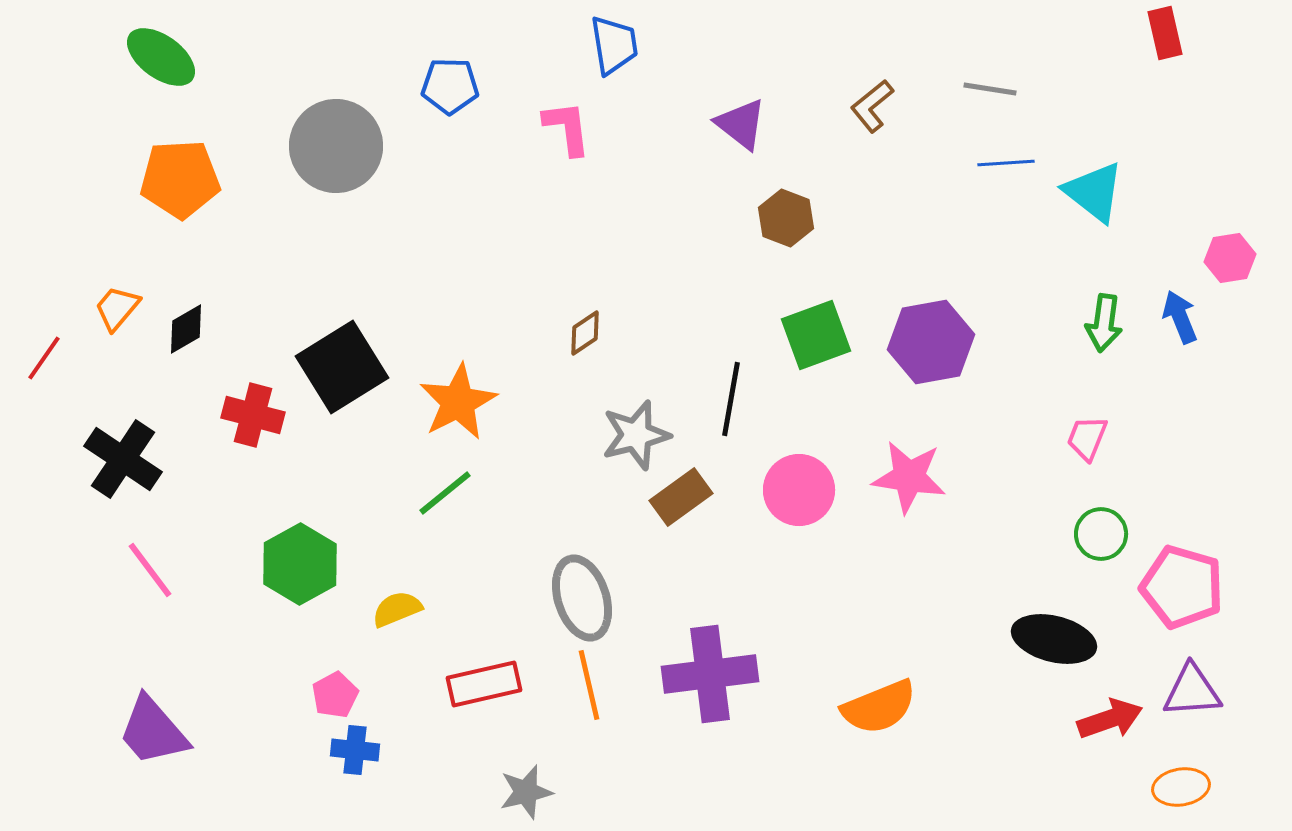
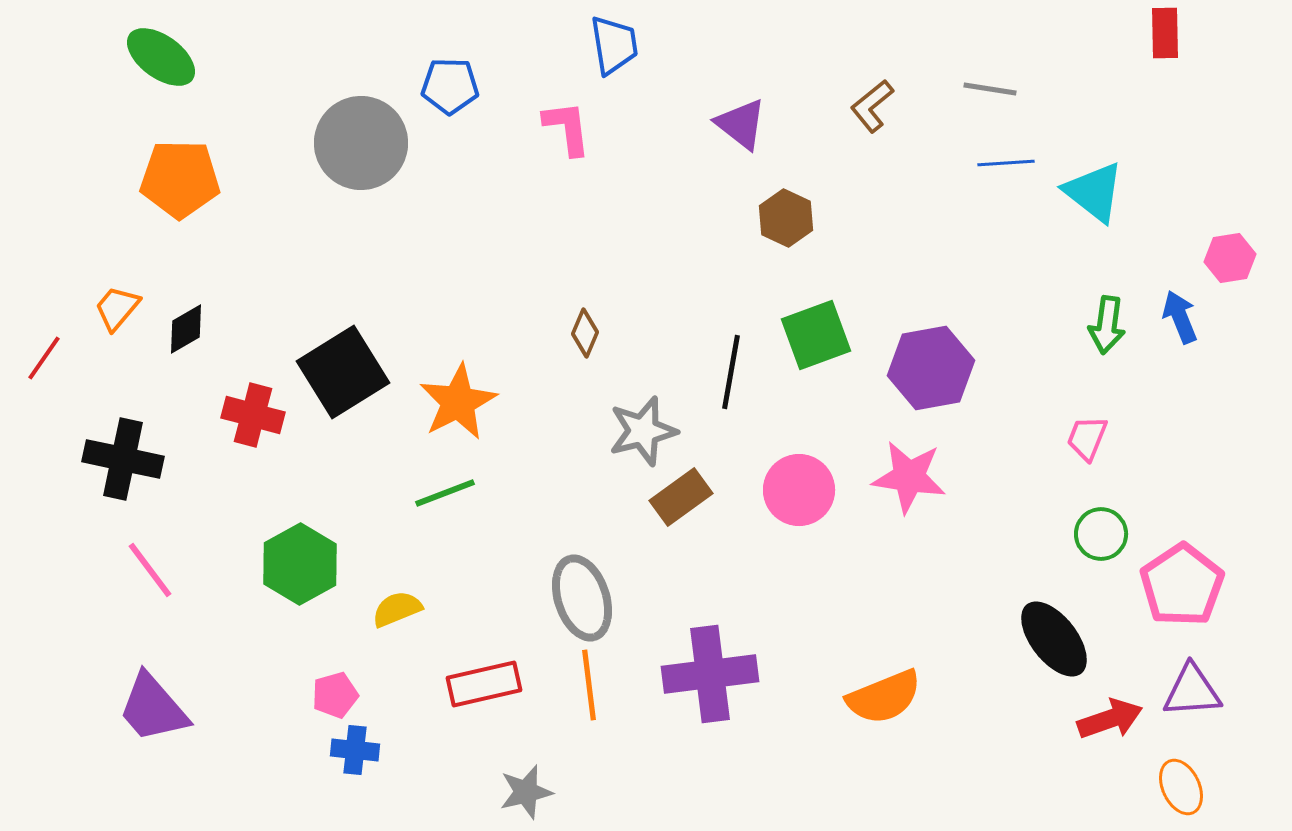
red rectangle at (1165, 33): rotated 12 degrees clockwise
gray circle at (336, 146): moved 25 px right, 3 px up
orange pentagon at (180, 179): rotated 4 degrees clockwise
brown hexagon at (786, 218): rotated 4 degrees clockwise
green arrow at (1104, 323): moved 3 px right, 2 px down
brown diamond at (585, 333): rotated 33 degrees counterclockwise
purple hexagon at (931, 342): moved 26 px down
black square at (342, 367): moved 1 px right, 5 px down
black line at (731, 399): moved 27 px up
gray star at (636, 435): moved 7 px right, 4 px up
black cross at (123, 459): rotated 22 degrees counterclockwise
green line at (445, 493): rotated 18 degrees clockwise
pink pentagon at (1182, 587): moved 2 px up; rotated 22 degrees clockwise
black ellipse at (1054, 639): rotated 38 degrees clockwise
orange line at (589, 685): rotated 6 degrees clockwise
pink pentagon at (335, 695): rotated 12 degrees clockwise
orange semicircle at (879, 707): moved 5 px right, 10 px up
purple trapezoid at (153, 731): moved 23 px up
orange ellipse at (1181, 787): rotated 74 degrees clockwise
